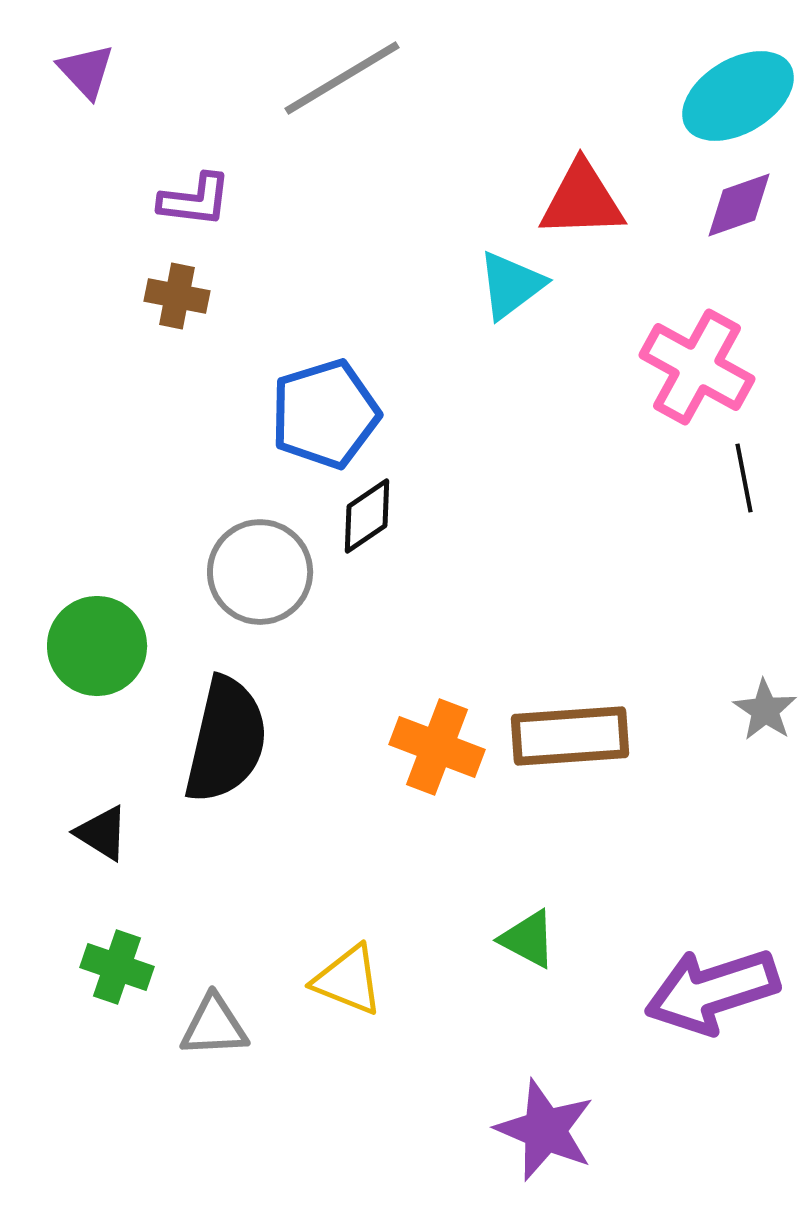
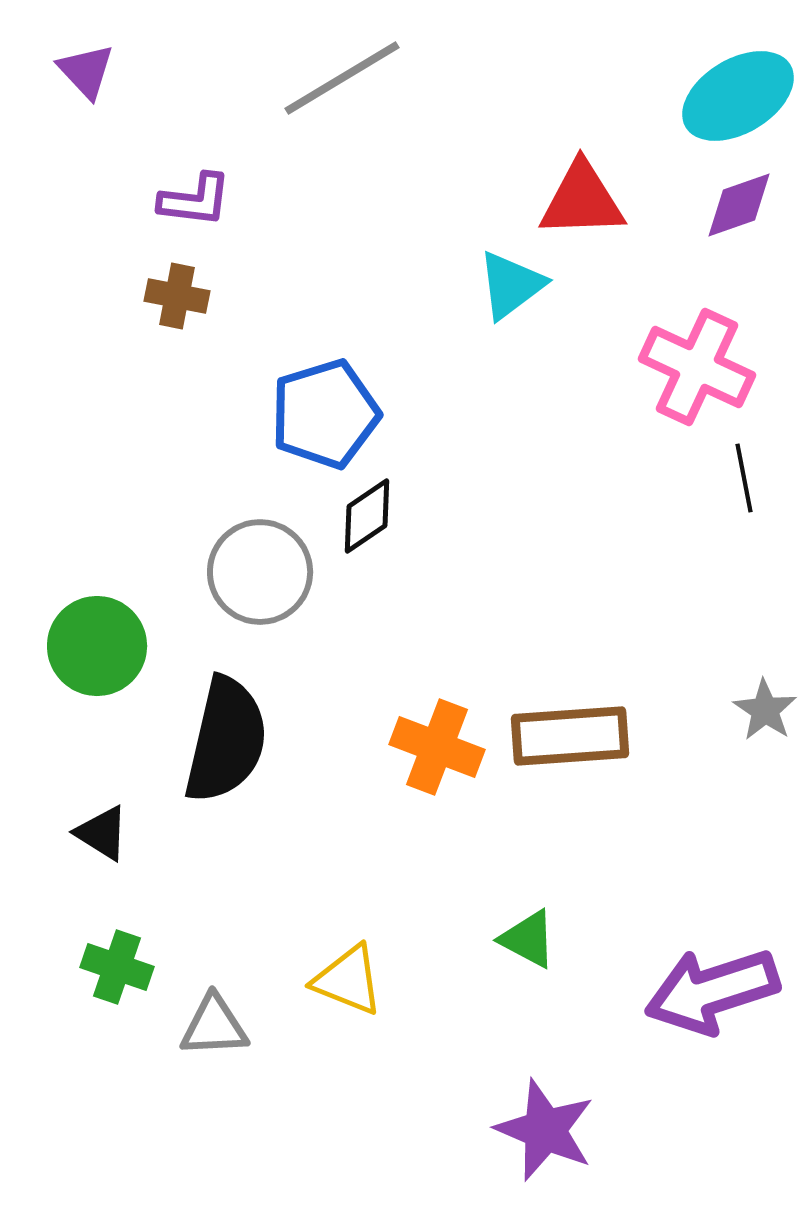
pink cross: rotated 4 degrees counterclockwise
